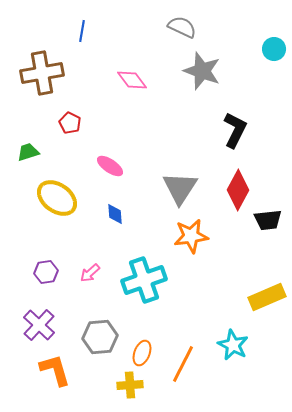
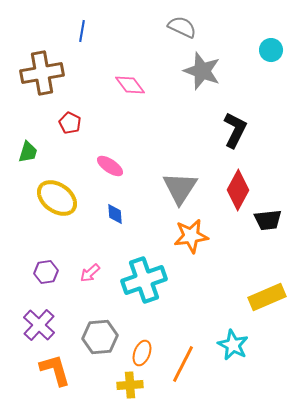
cyan circle: moved 3 px left, 1 px down
pink diamond: moved 2 px left, 5 px down
green trapezoid: rotated 125 degrees clockwise
